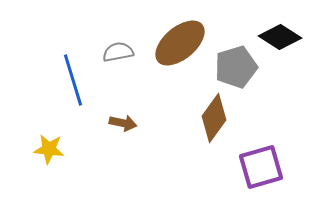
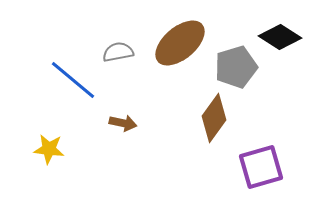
blue line: rotated 33 degrees counterclockwise
